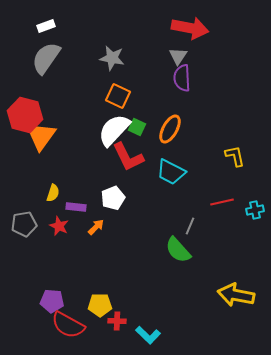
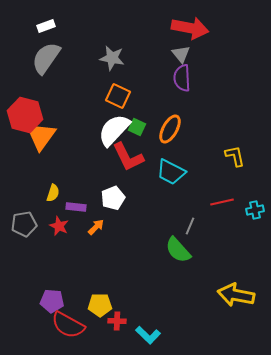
gray triangle: moved 3 px right, 2 px up; rotated 12 degrees counterclockwise
